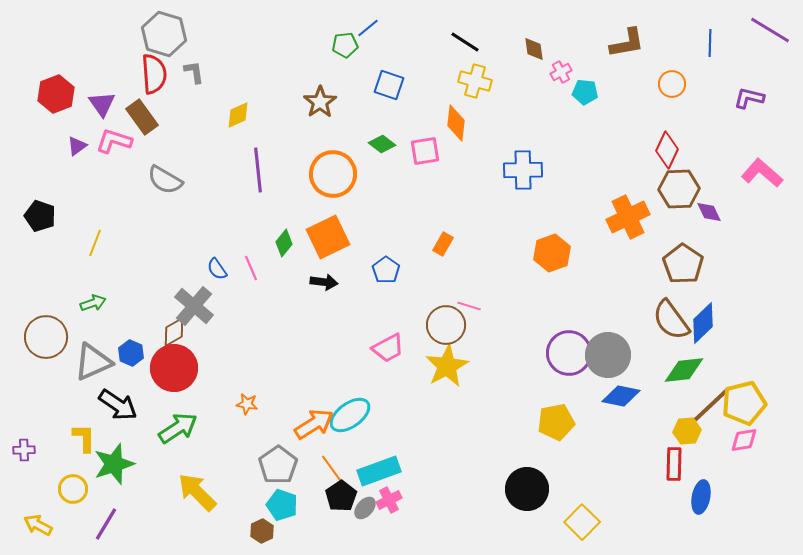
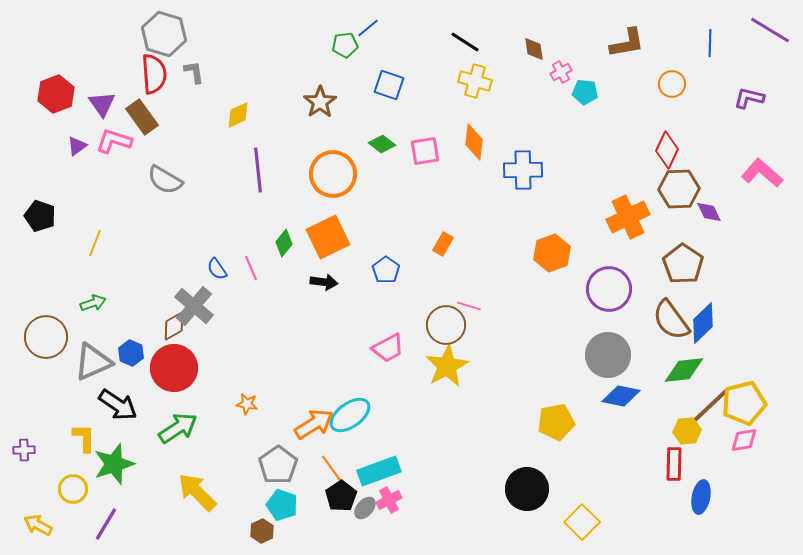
orange diamond at (456, 123): moved 18 px right, 19 px down
brown diamond at (174, 332): moved 6 px up
purple circle at (569, 353): moved 40 px right, 64 px up
